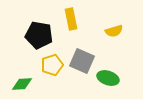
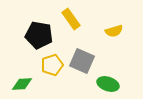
yellow rectangle: rotated 25 degrees counterclockwise
green ellipse: moved 6 px down
